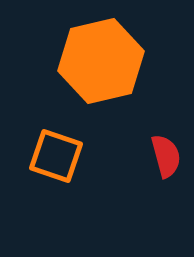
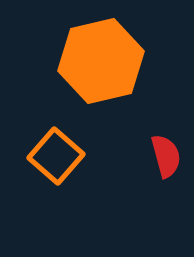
orange square: rotated 22 degrees clockwise
